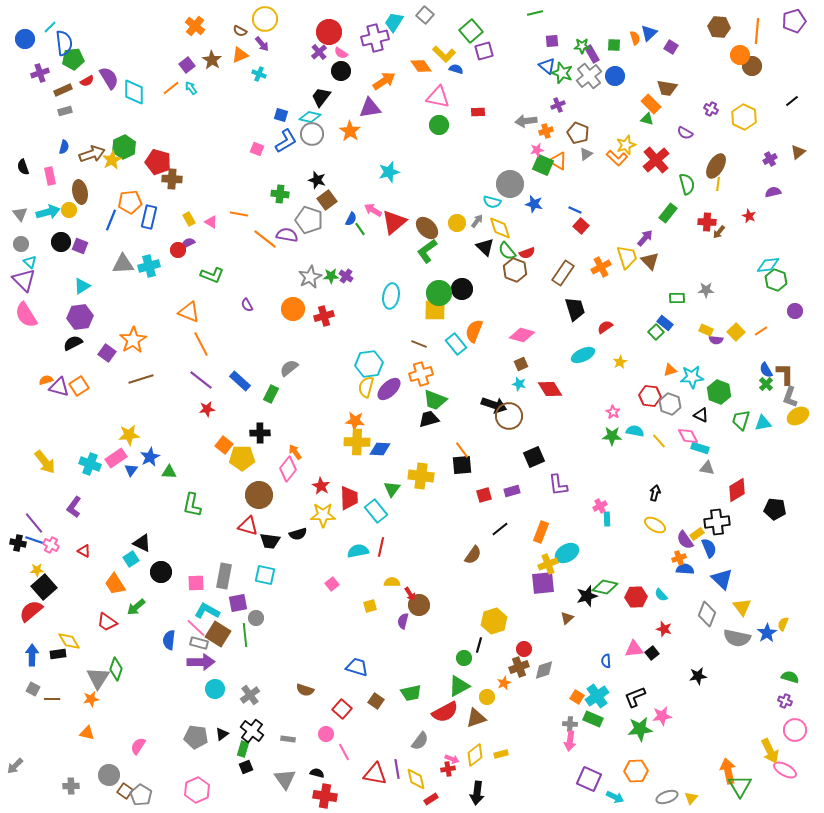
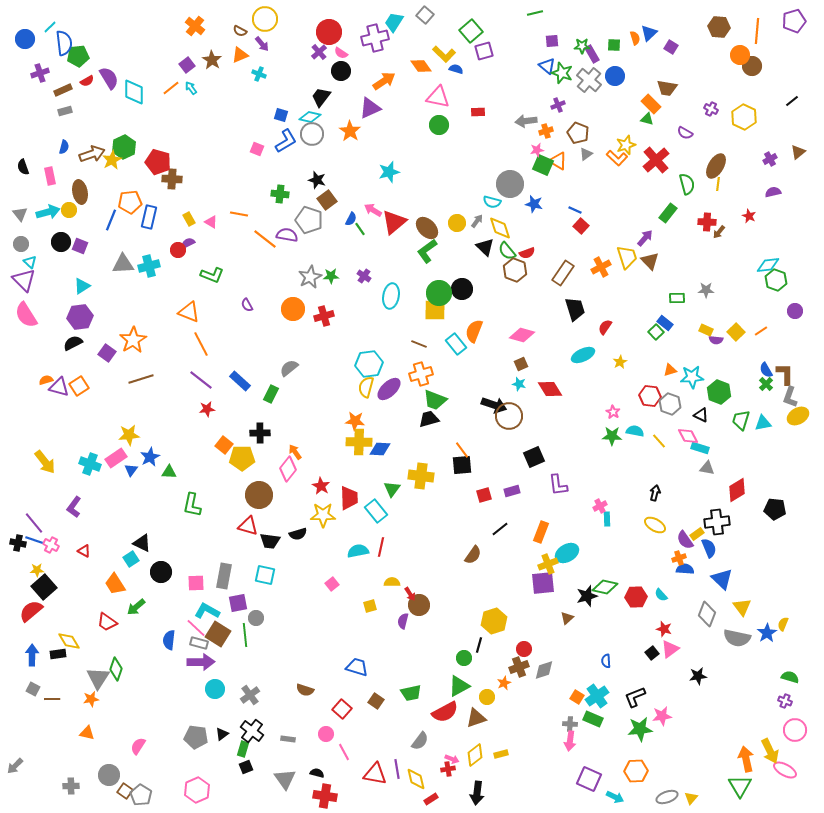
green pentagon at (73, 59): moved 5 px right, 3 px up
gray cross at (589, 76): moved 4 px down; rotated 10 degrees counterclockwise
purple triangle at (370, 108): rotated 15 degrees counterclockwise
purple cross at (346, 276): moved 18 px right
red semicircle at (605, 327): rotated 21 degrees counterclockwise
yellow cross at (357, 442): moved 2 px right
pink triangle at (634, 649): moved 36 px right; rotated 30 degrees counterclockwise
orange arrow at (728, 771): moved 18 px right, 12 px up
